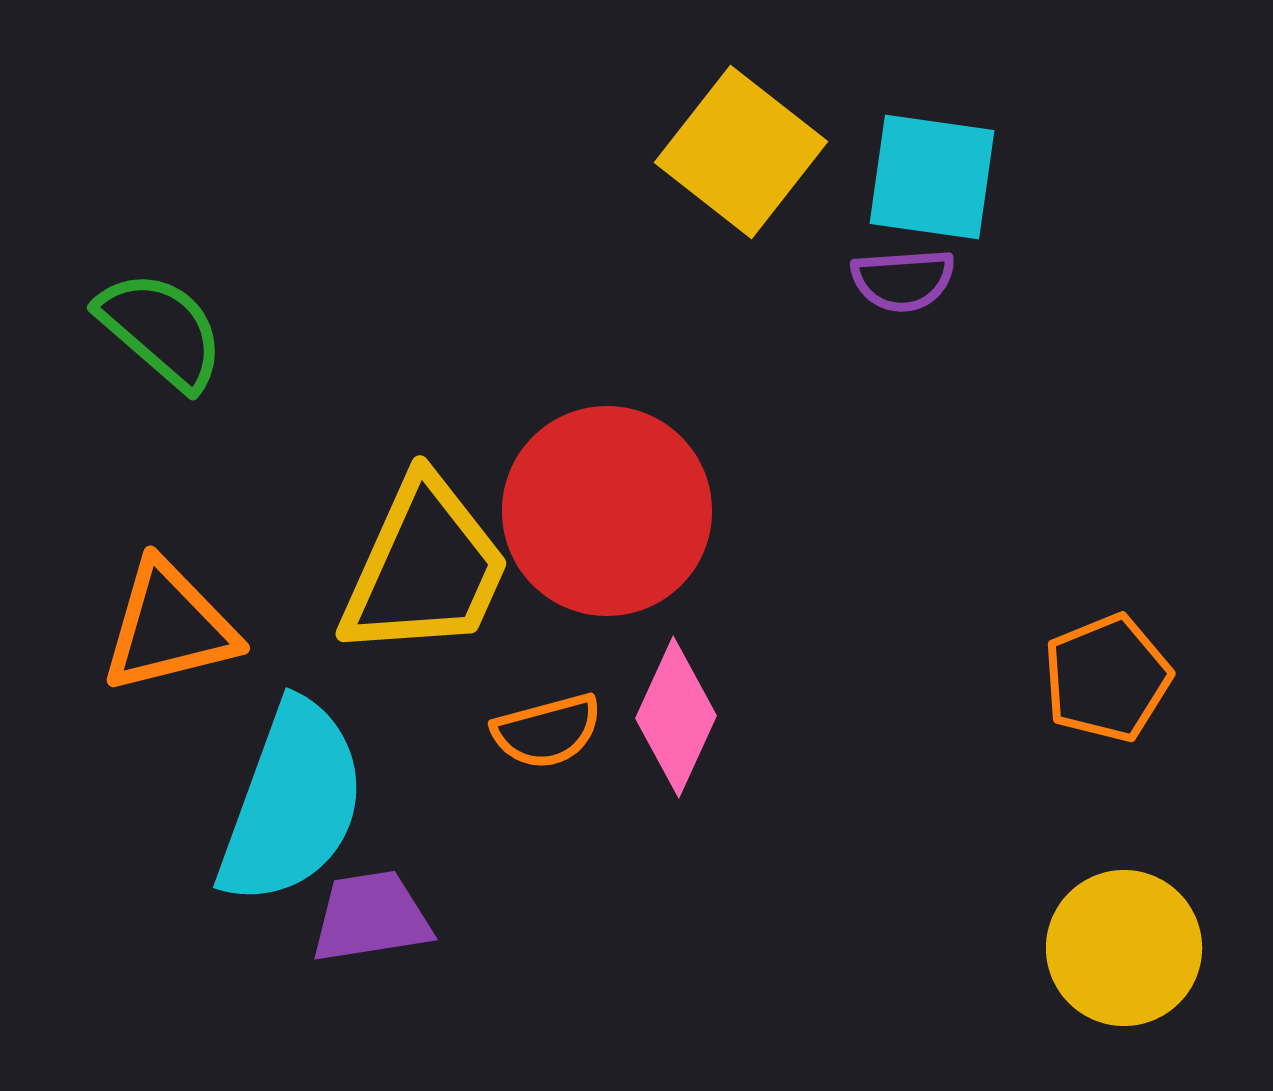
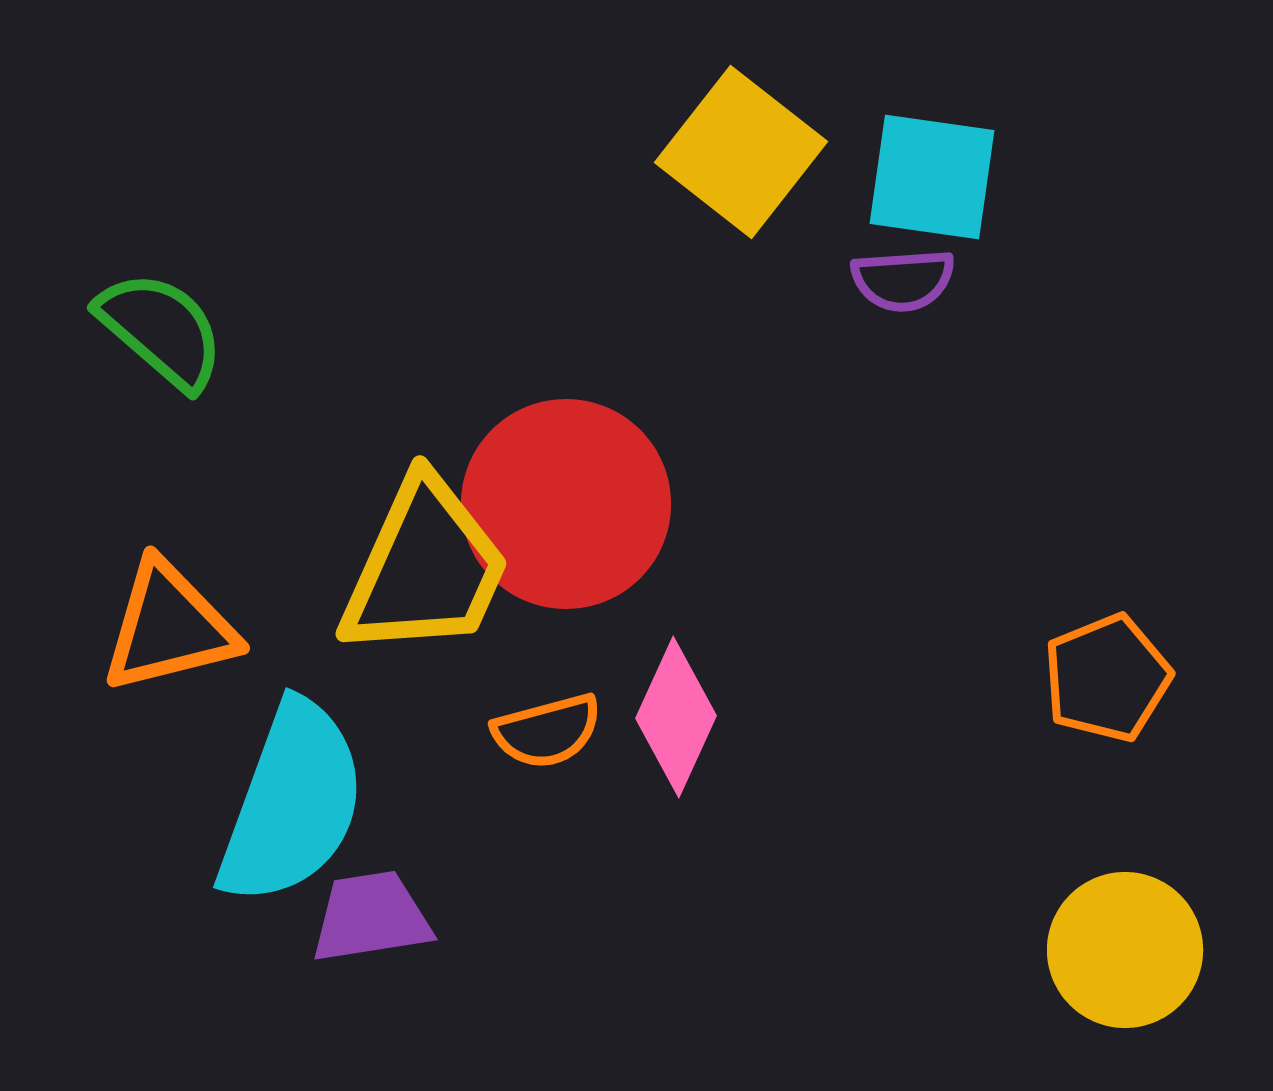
red circle: moved 41 px left, 7 px up
yellow circle: moved 1 px right, 2 px down
